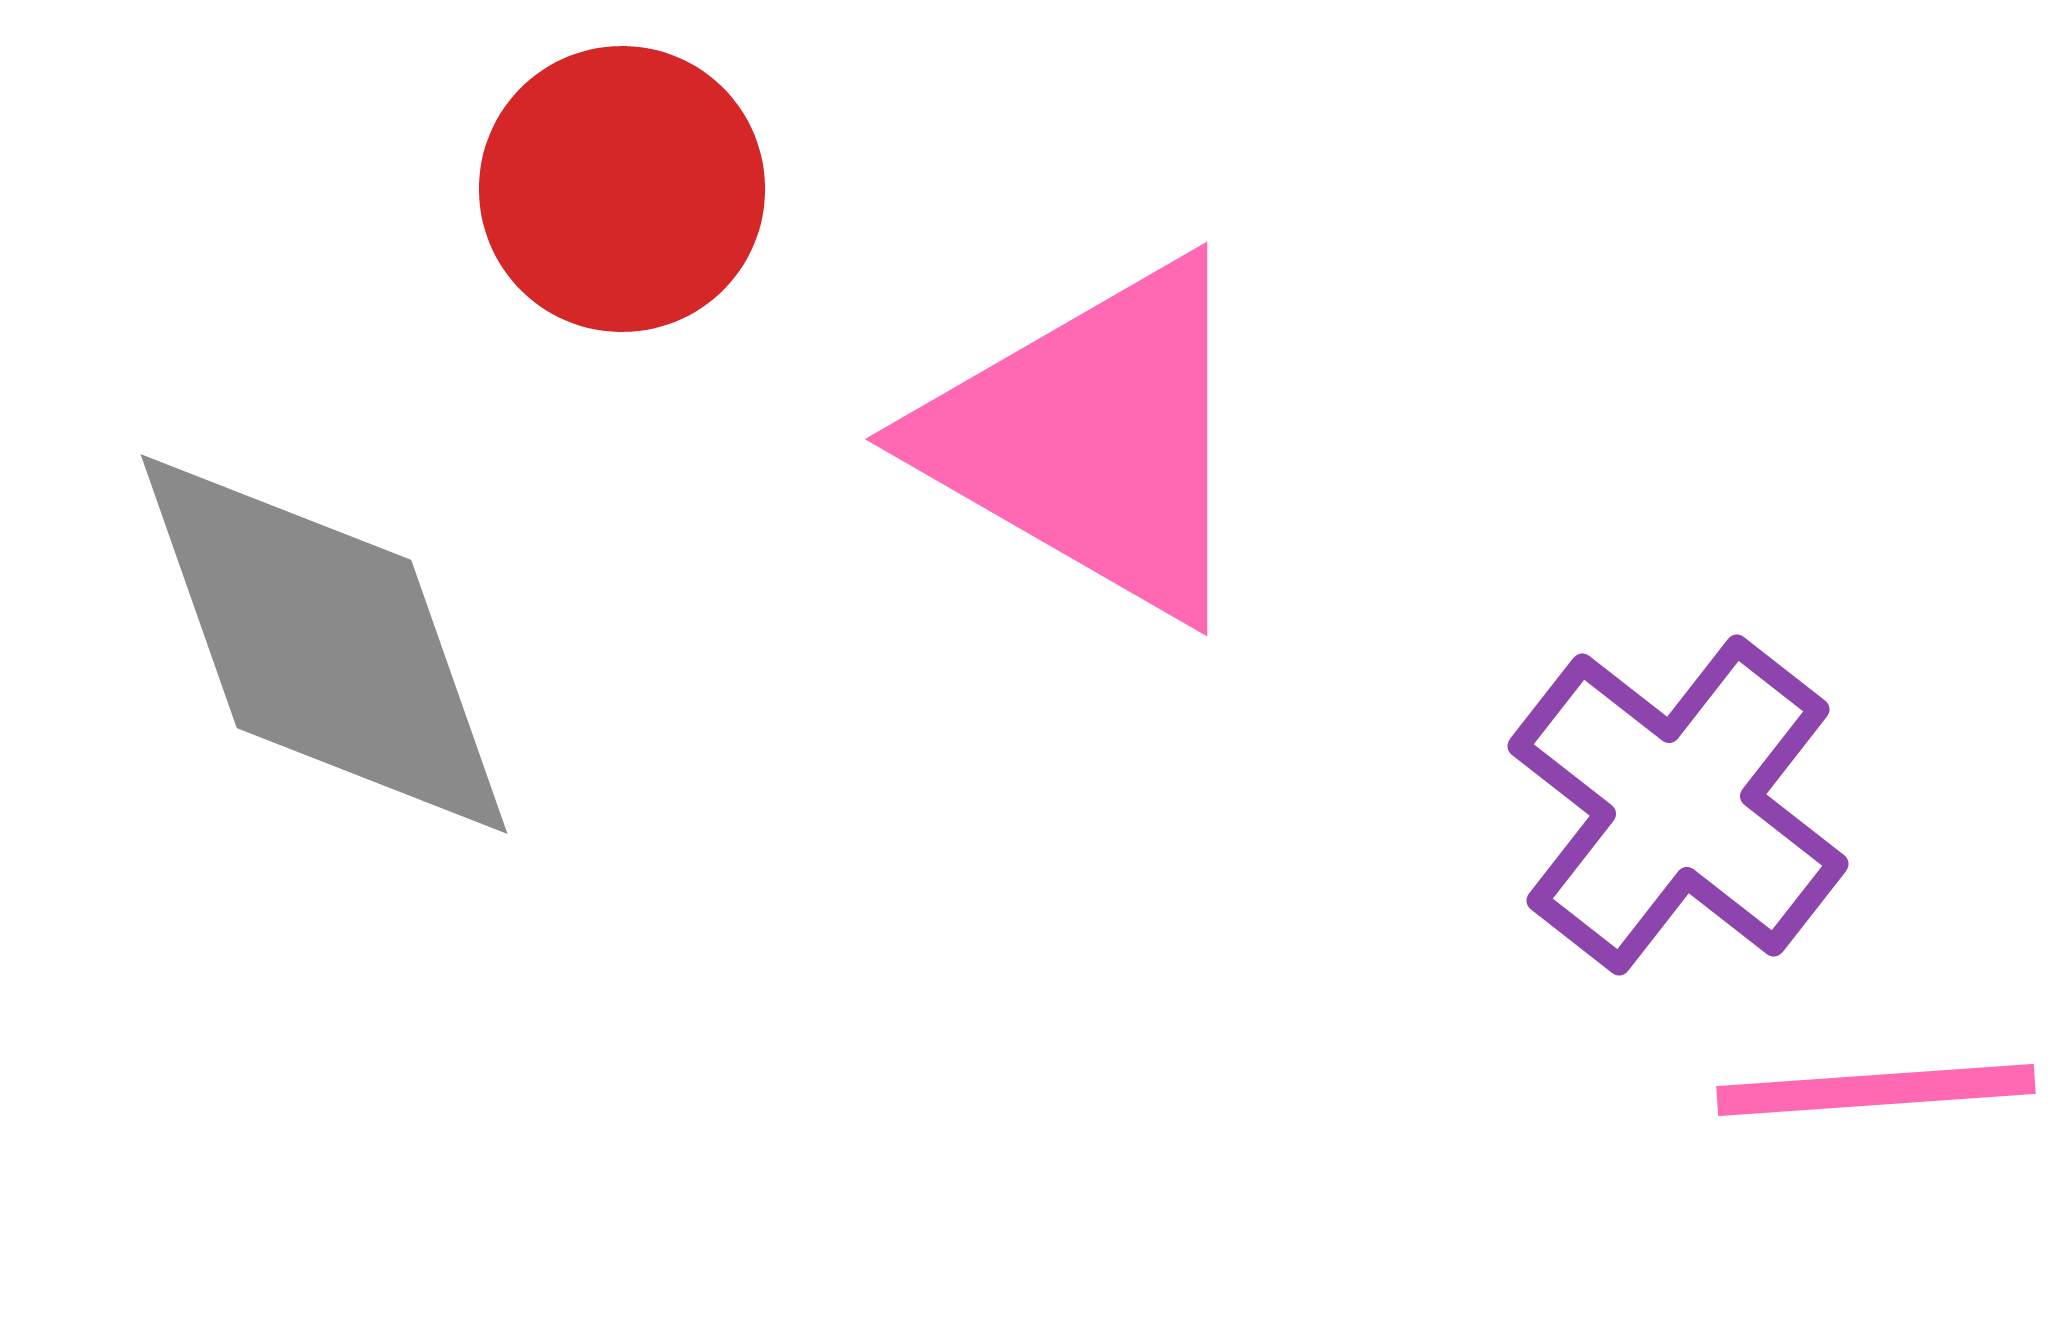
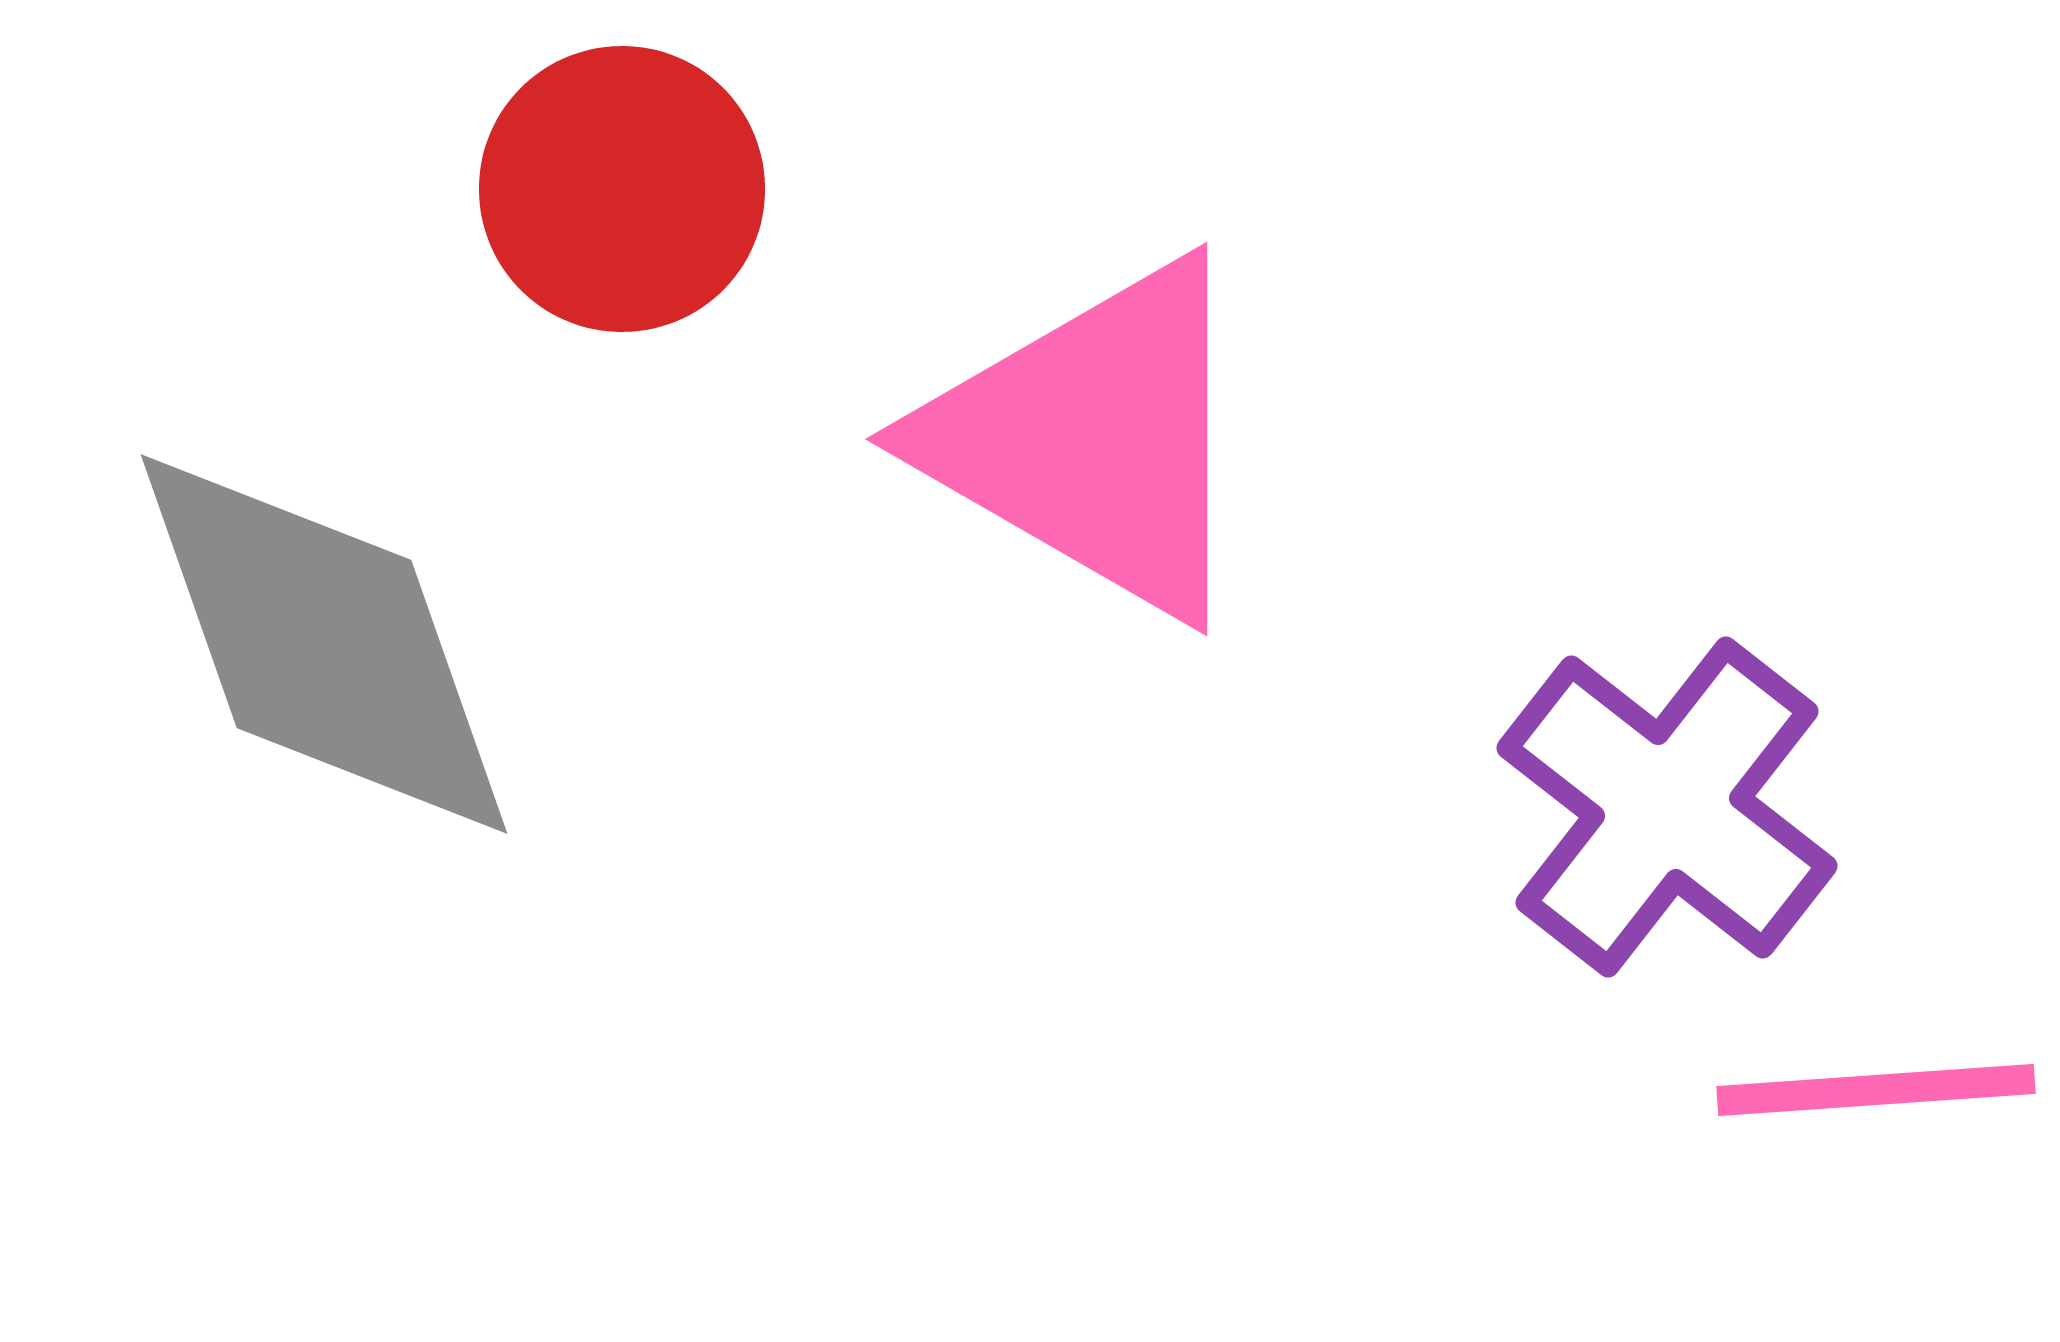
purple cross: moved 11 px left, 2 px down
